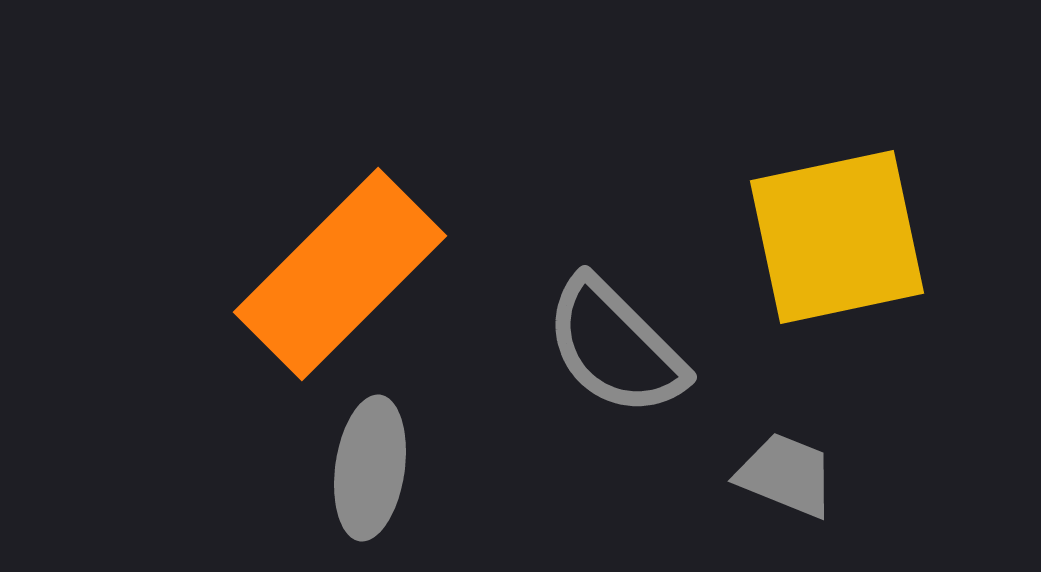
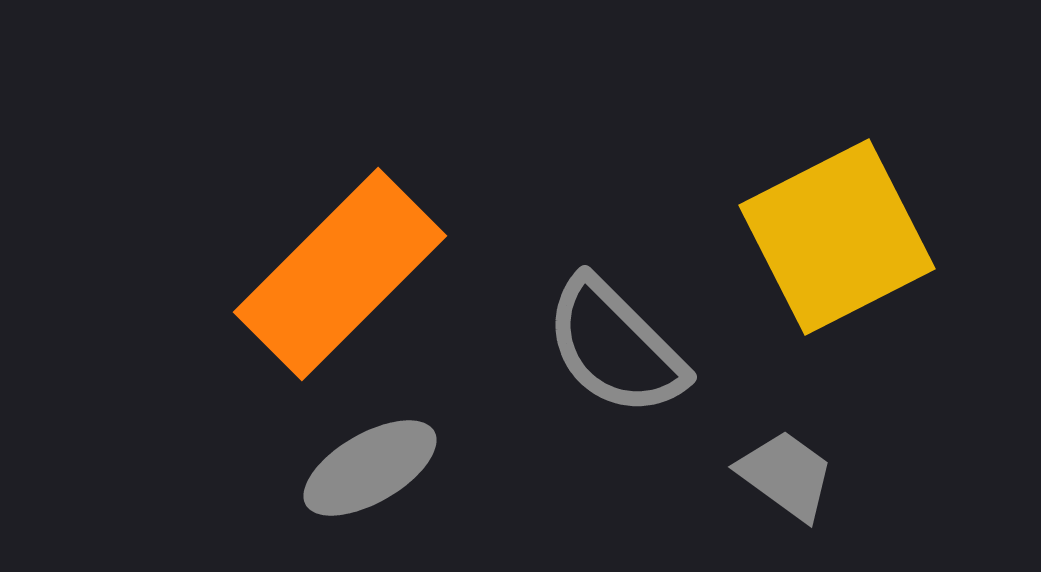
yellow square: rotated 15 degrees counterclockwise
gray ellipse: rotated 52 degrees clockwise
gray trapezoid: rotated 14 degrees clockwise
